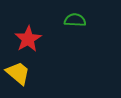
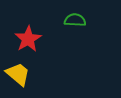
yellow trapezoid: moved 1 px down
